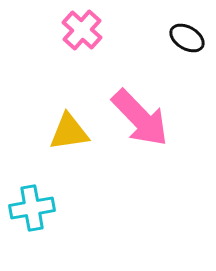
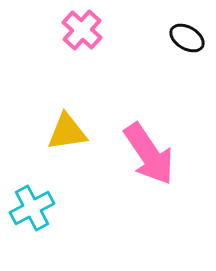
pink arrow: moved 9 px right, 36 px down; rotated 10 degrees clockwise
yellow triangle: moved 2 px left
cyan cross: rotated 18 degrees counterclockwise
